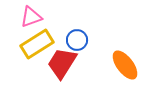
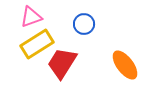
blue circle: moved 7 px right, 16 px up
